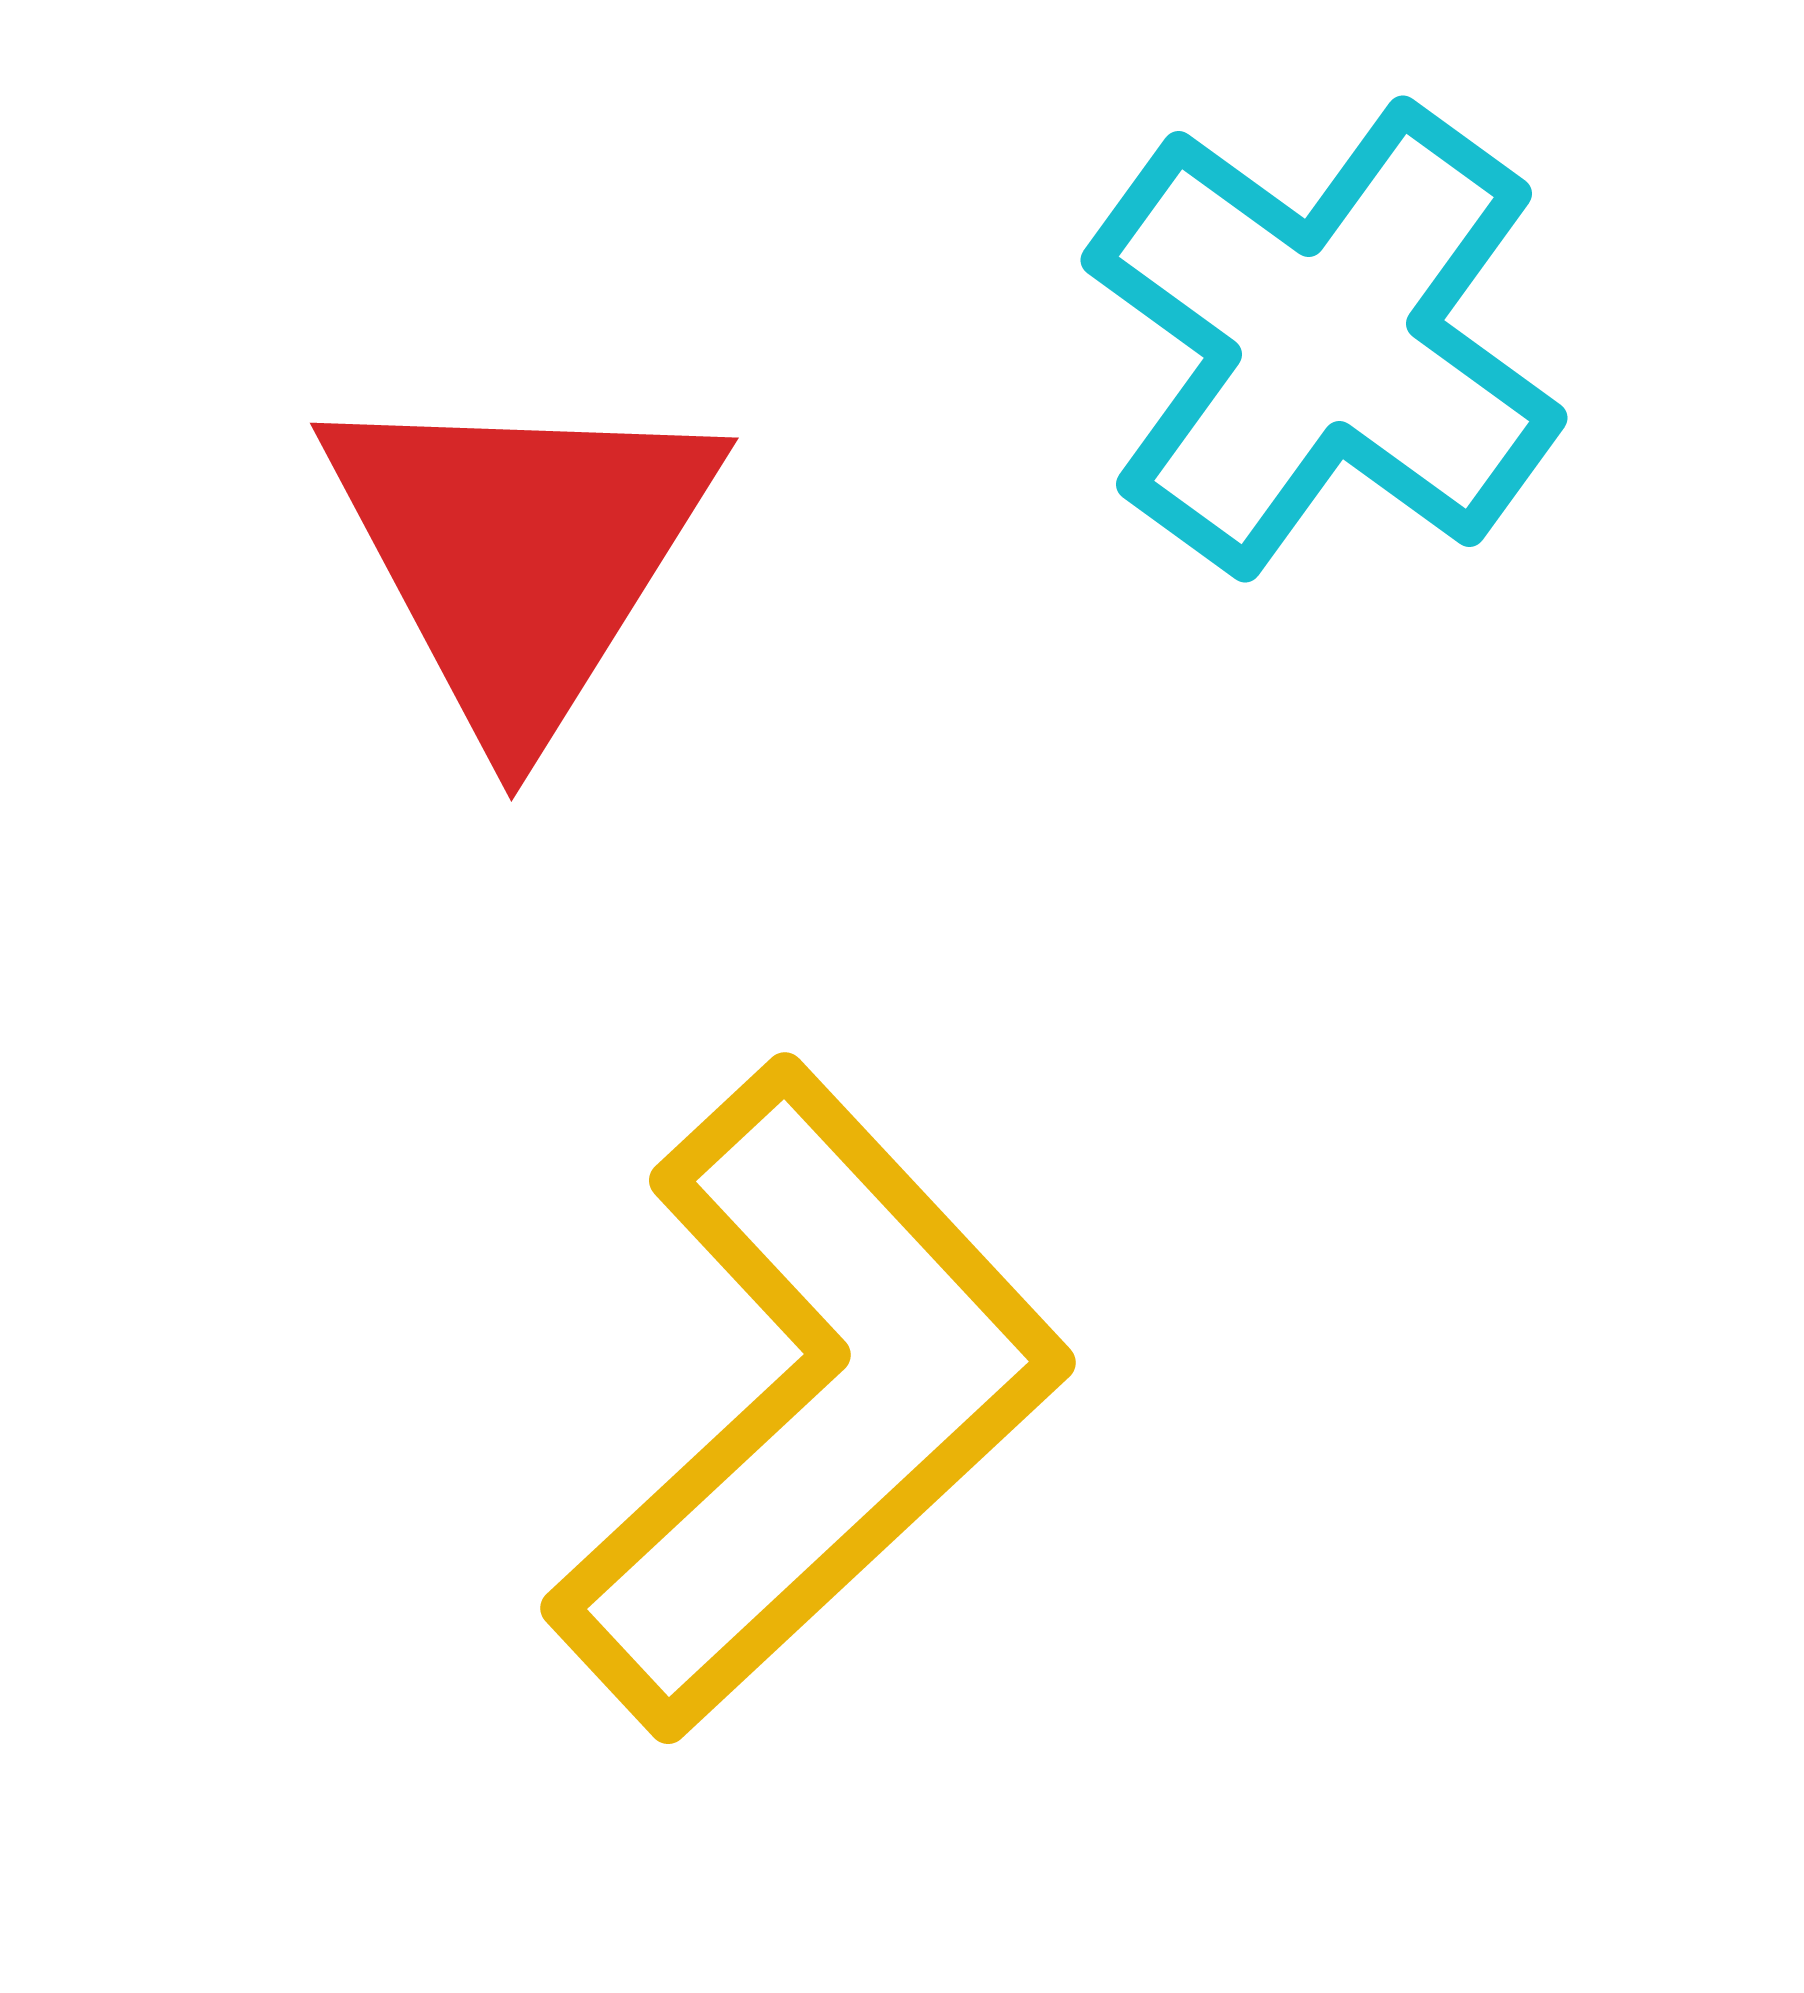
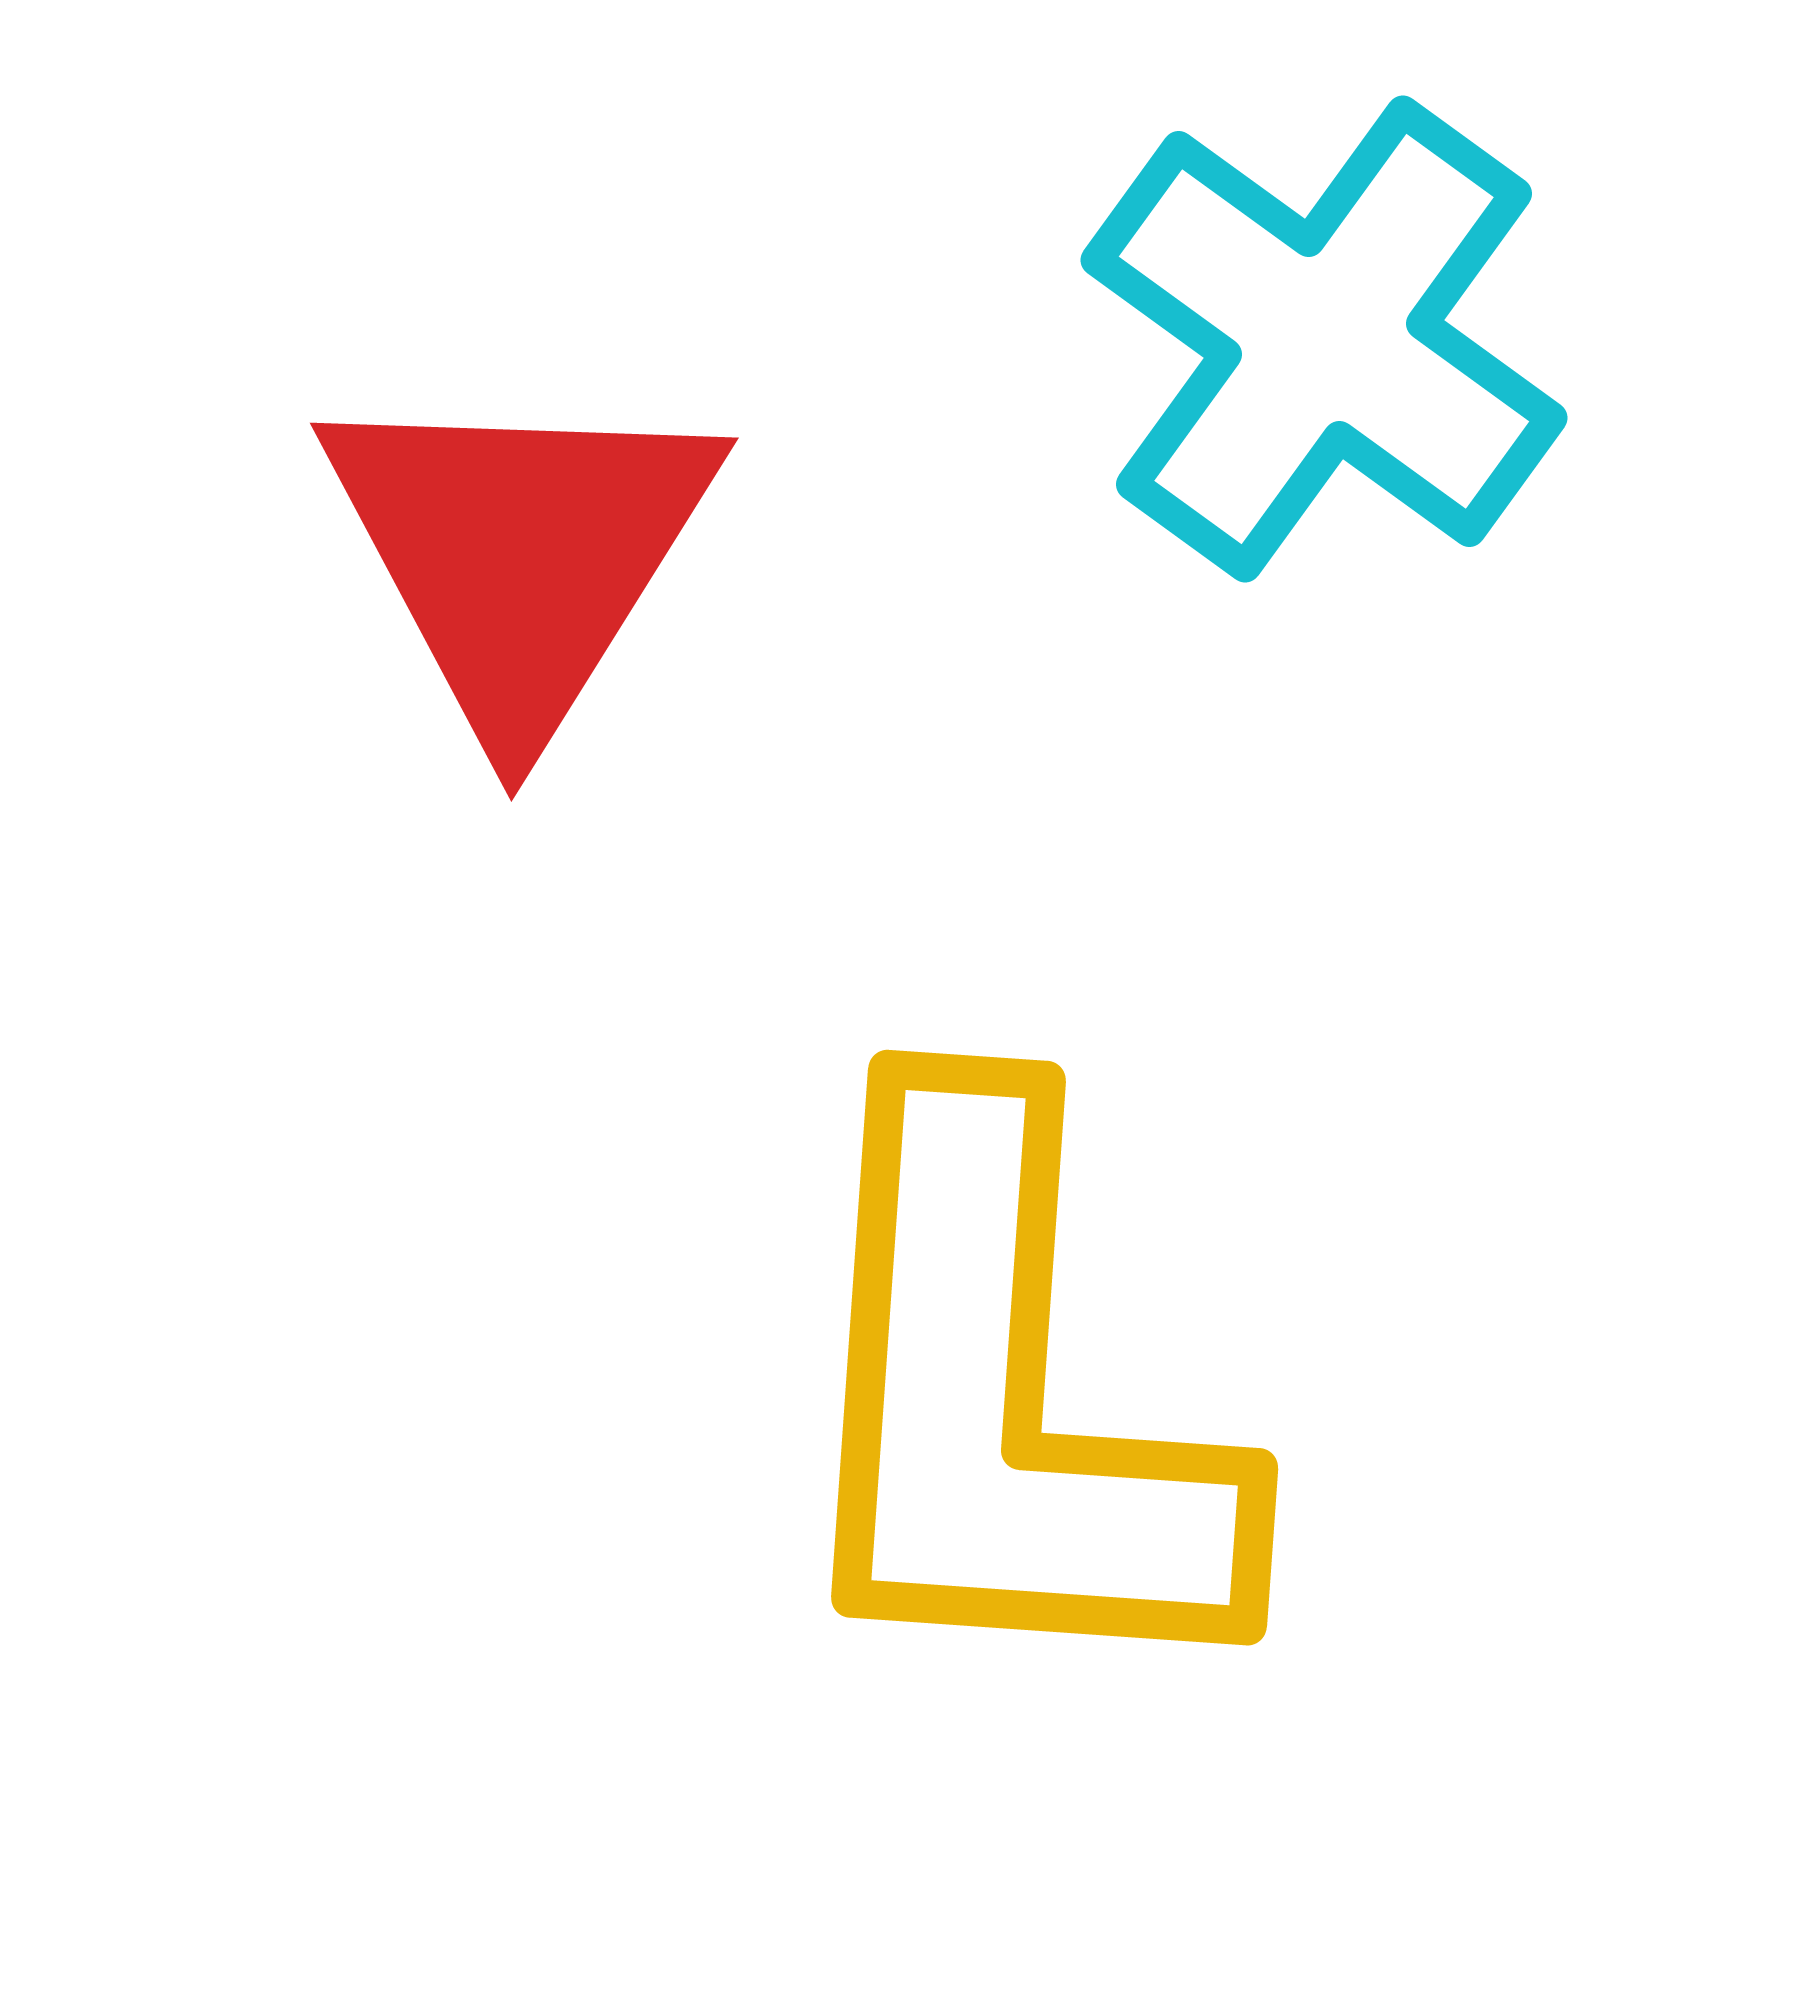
yellow L-shape: moved 198 px right; rotated 137 degrees clockwise
